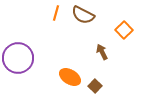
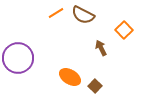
orange line: rotated 42 degrees clockwise
brown arrow: moved 1 px left, 4 px up
